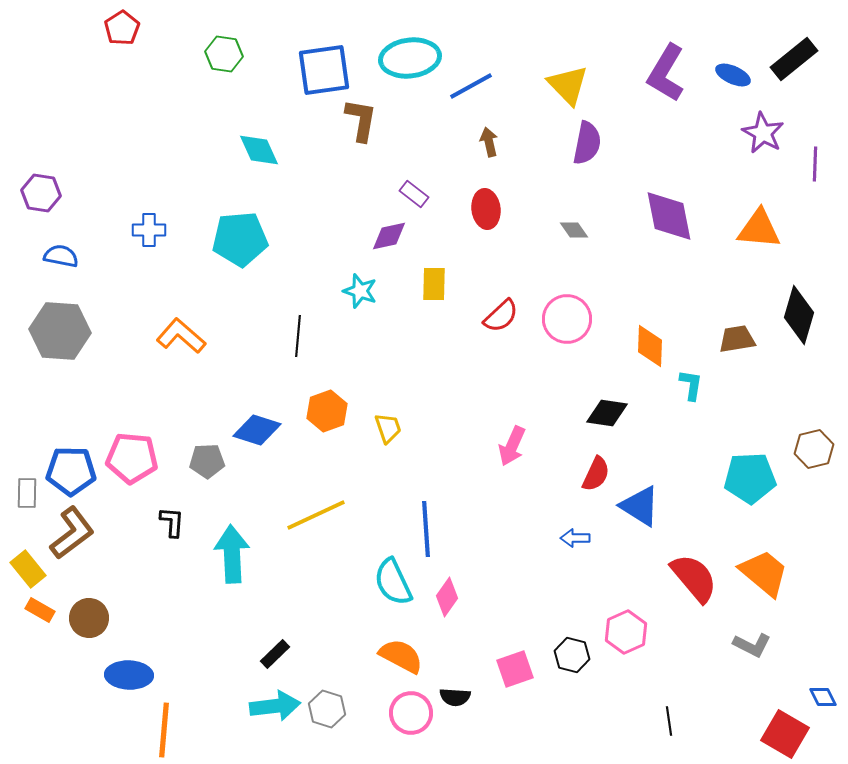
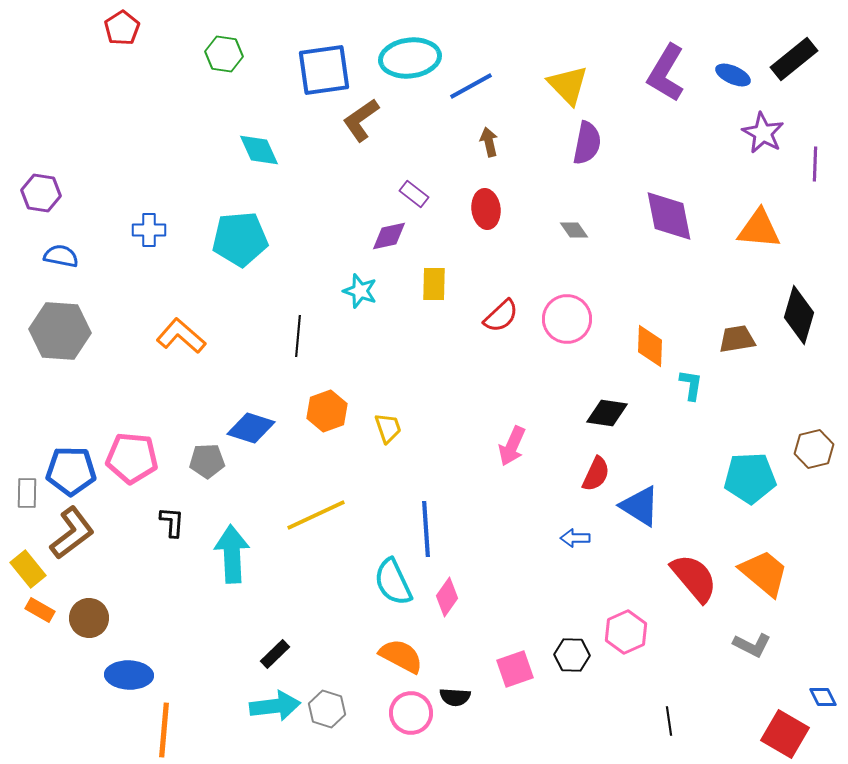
brown L-shape at (361, 120): rotated 135 degrees counterclockwise
blue diamond at (257, 430): moved 6 px left, 2 px up
black hexagon at (572, 655): rotated 12 degrees counterclockwise
